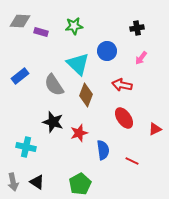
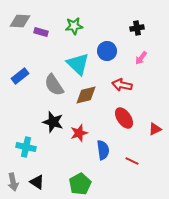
brown diamond: rotated 55 degrees clockwise
